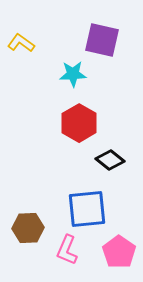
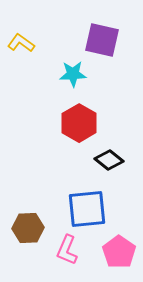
black diamond: moved 1 px left
